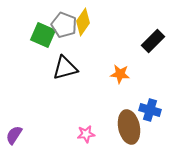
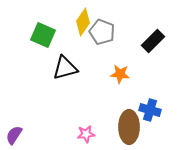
gray pentagon: moved 38 px right, 7 px down
brown ellipse: rotated 12 degrees clockwise
